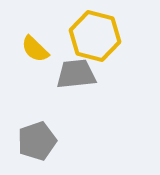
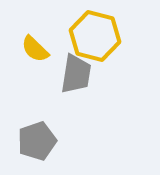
gray trapezoid: rotated 105 degrees clockwise
